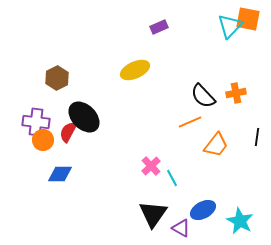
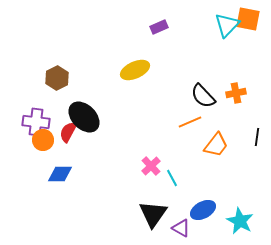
cyan triangle: moved 3 px left, 1 px up
